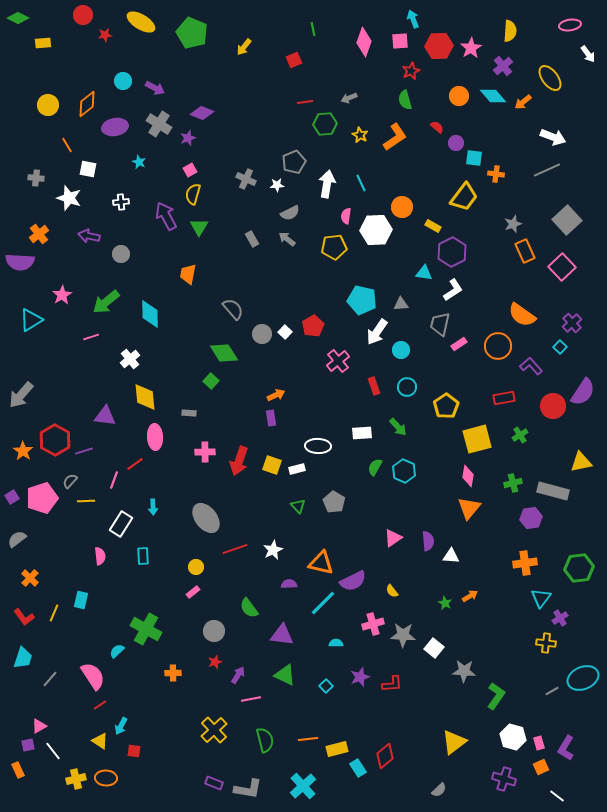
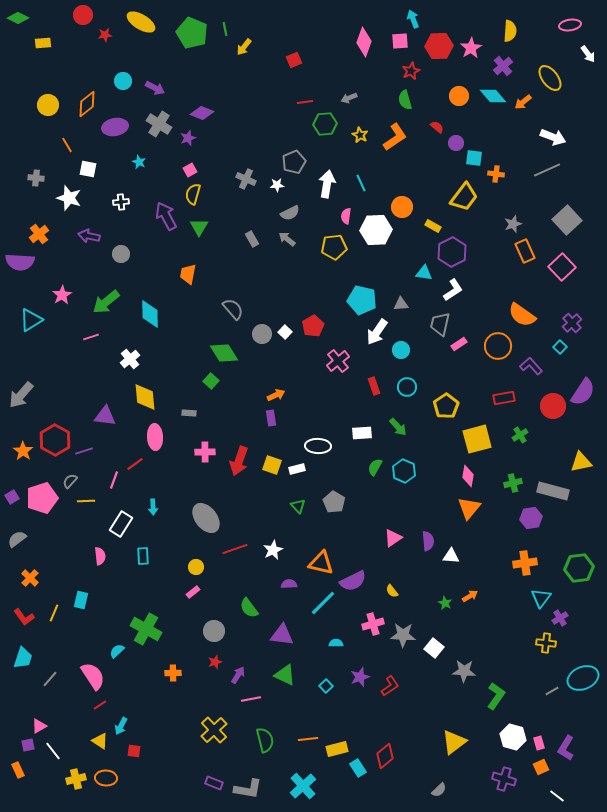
green line at (313, 29): moved 88 px left
red L-shape at (392, 684): moved 2 px left, 2 px down; rotated 30 degrees counterclockwise
